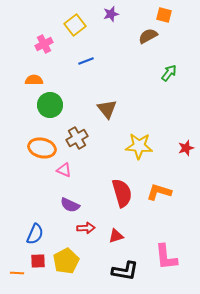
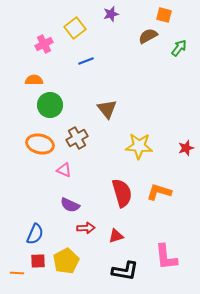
yellow square: moved 3 px down
green arrow: moved 10 px right, 25 px up
orange ellipse: moved 2 px left, 4 px up
